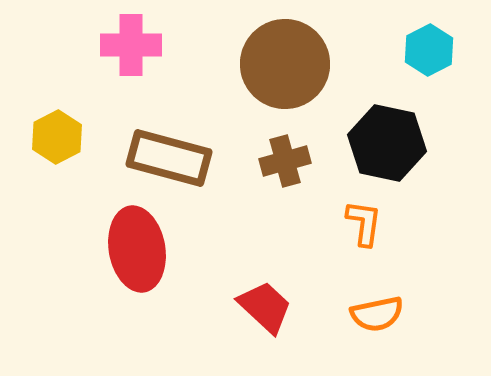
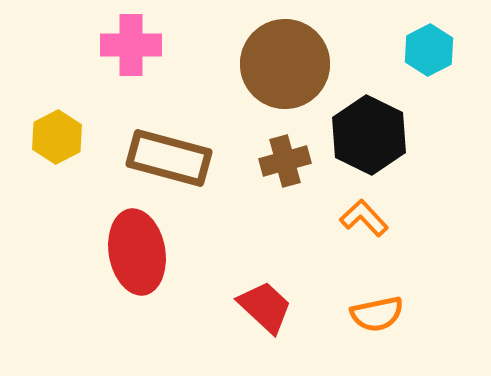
black hexagon: moved 18 px left, 8 px up; rotated 14 degrees clockwise
orange L-shape: moved 5 px up; rotated 51 degrees counterclockwise
red ellipse: moved 3 px down
